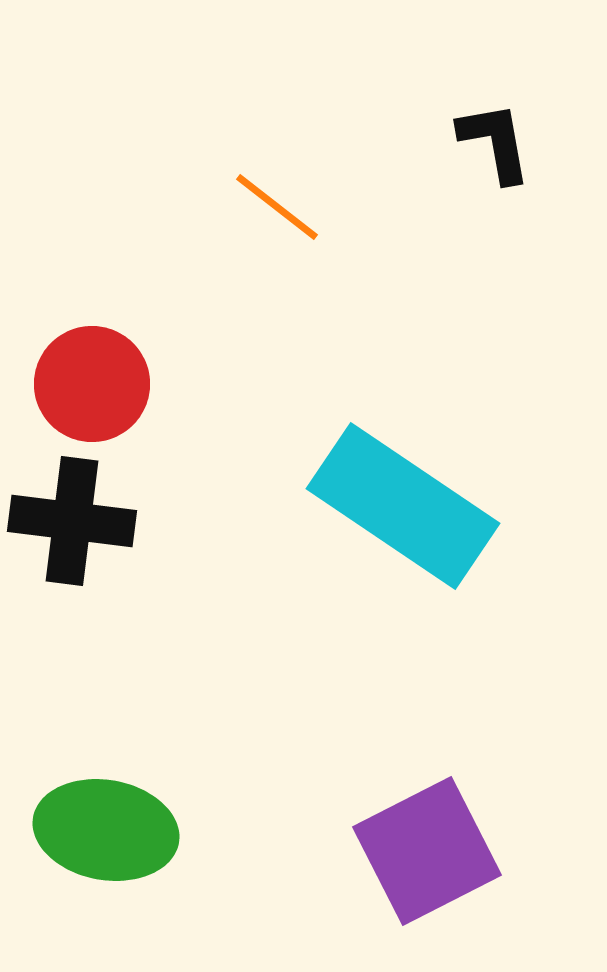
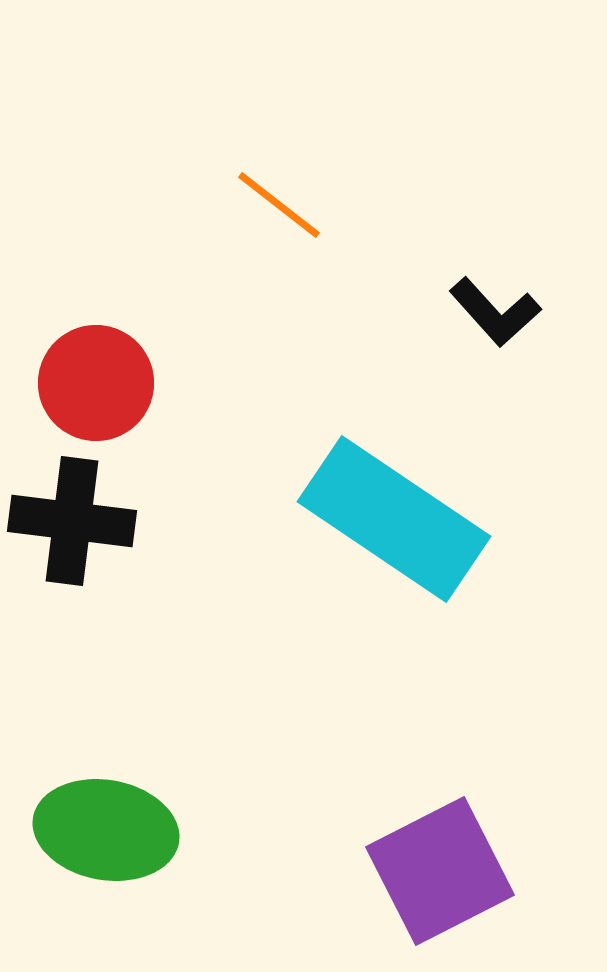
black L-shape: moved 170 px down; rotated 148 degrees clockwise
orange line: moved 2 px right, 2 px up
red circle: moved 4 px right, 1 px up
cyan rectangle: moved 9 px left, 13 px down
purple square: moved 13 px right, 20 px down
